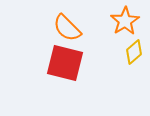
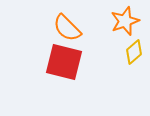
orange star: rotated 12 degrees clockwise
red square: moved 1 px left, 1 px up
